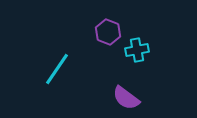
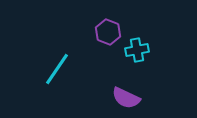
purple semicircle: rotated 12 degrees counterclockwise
